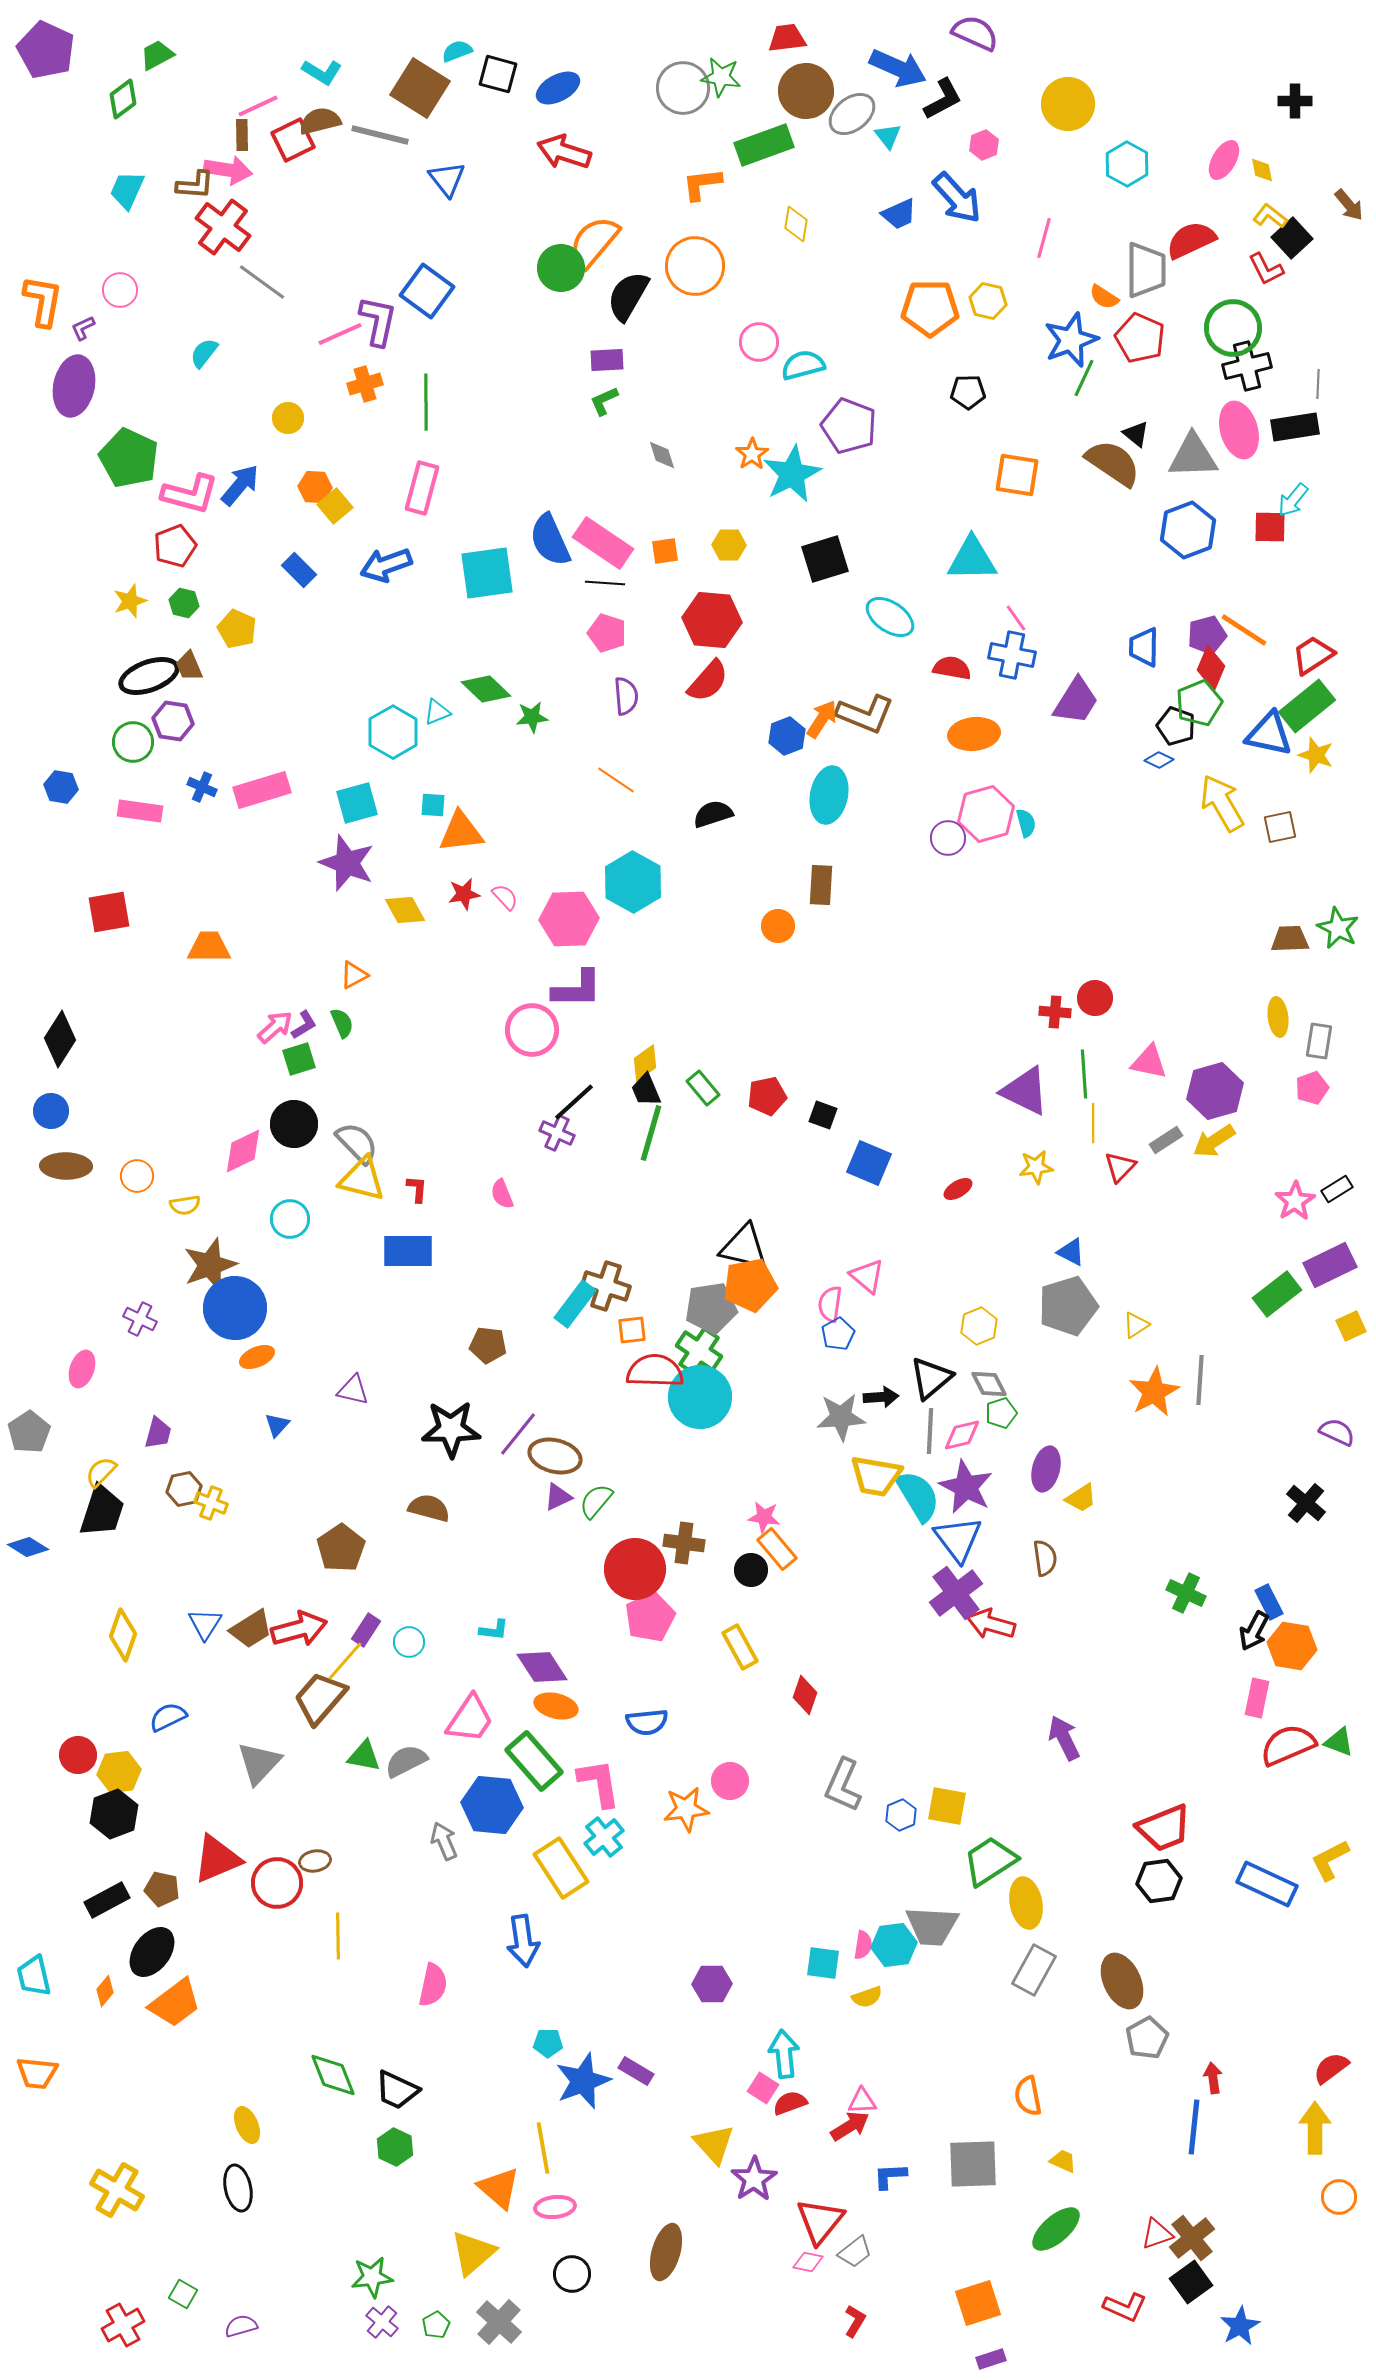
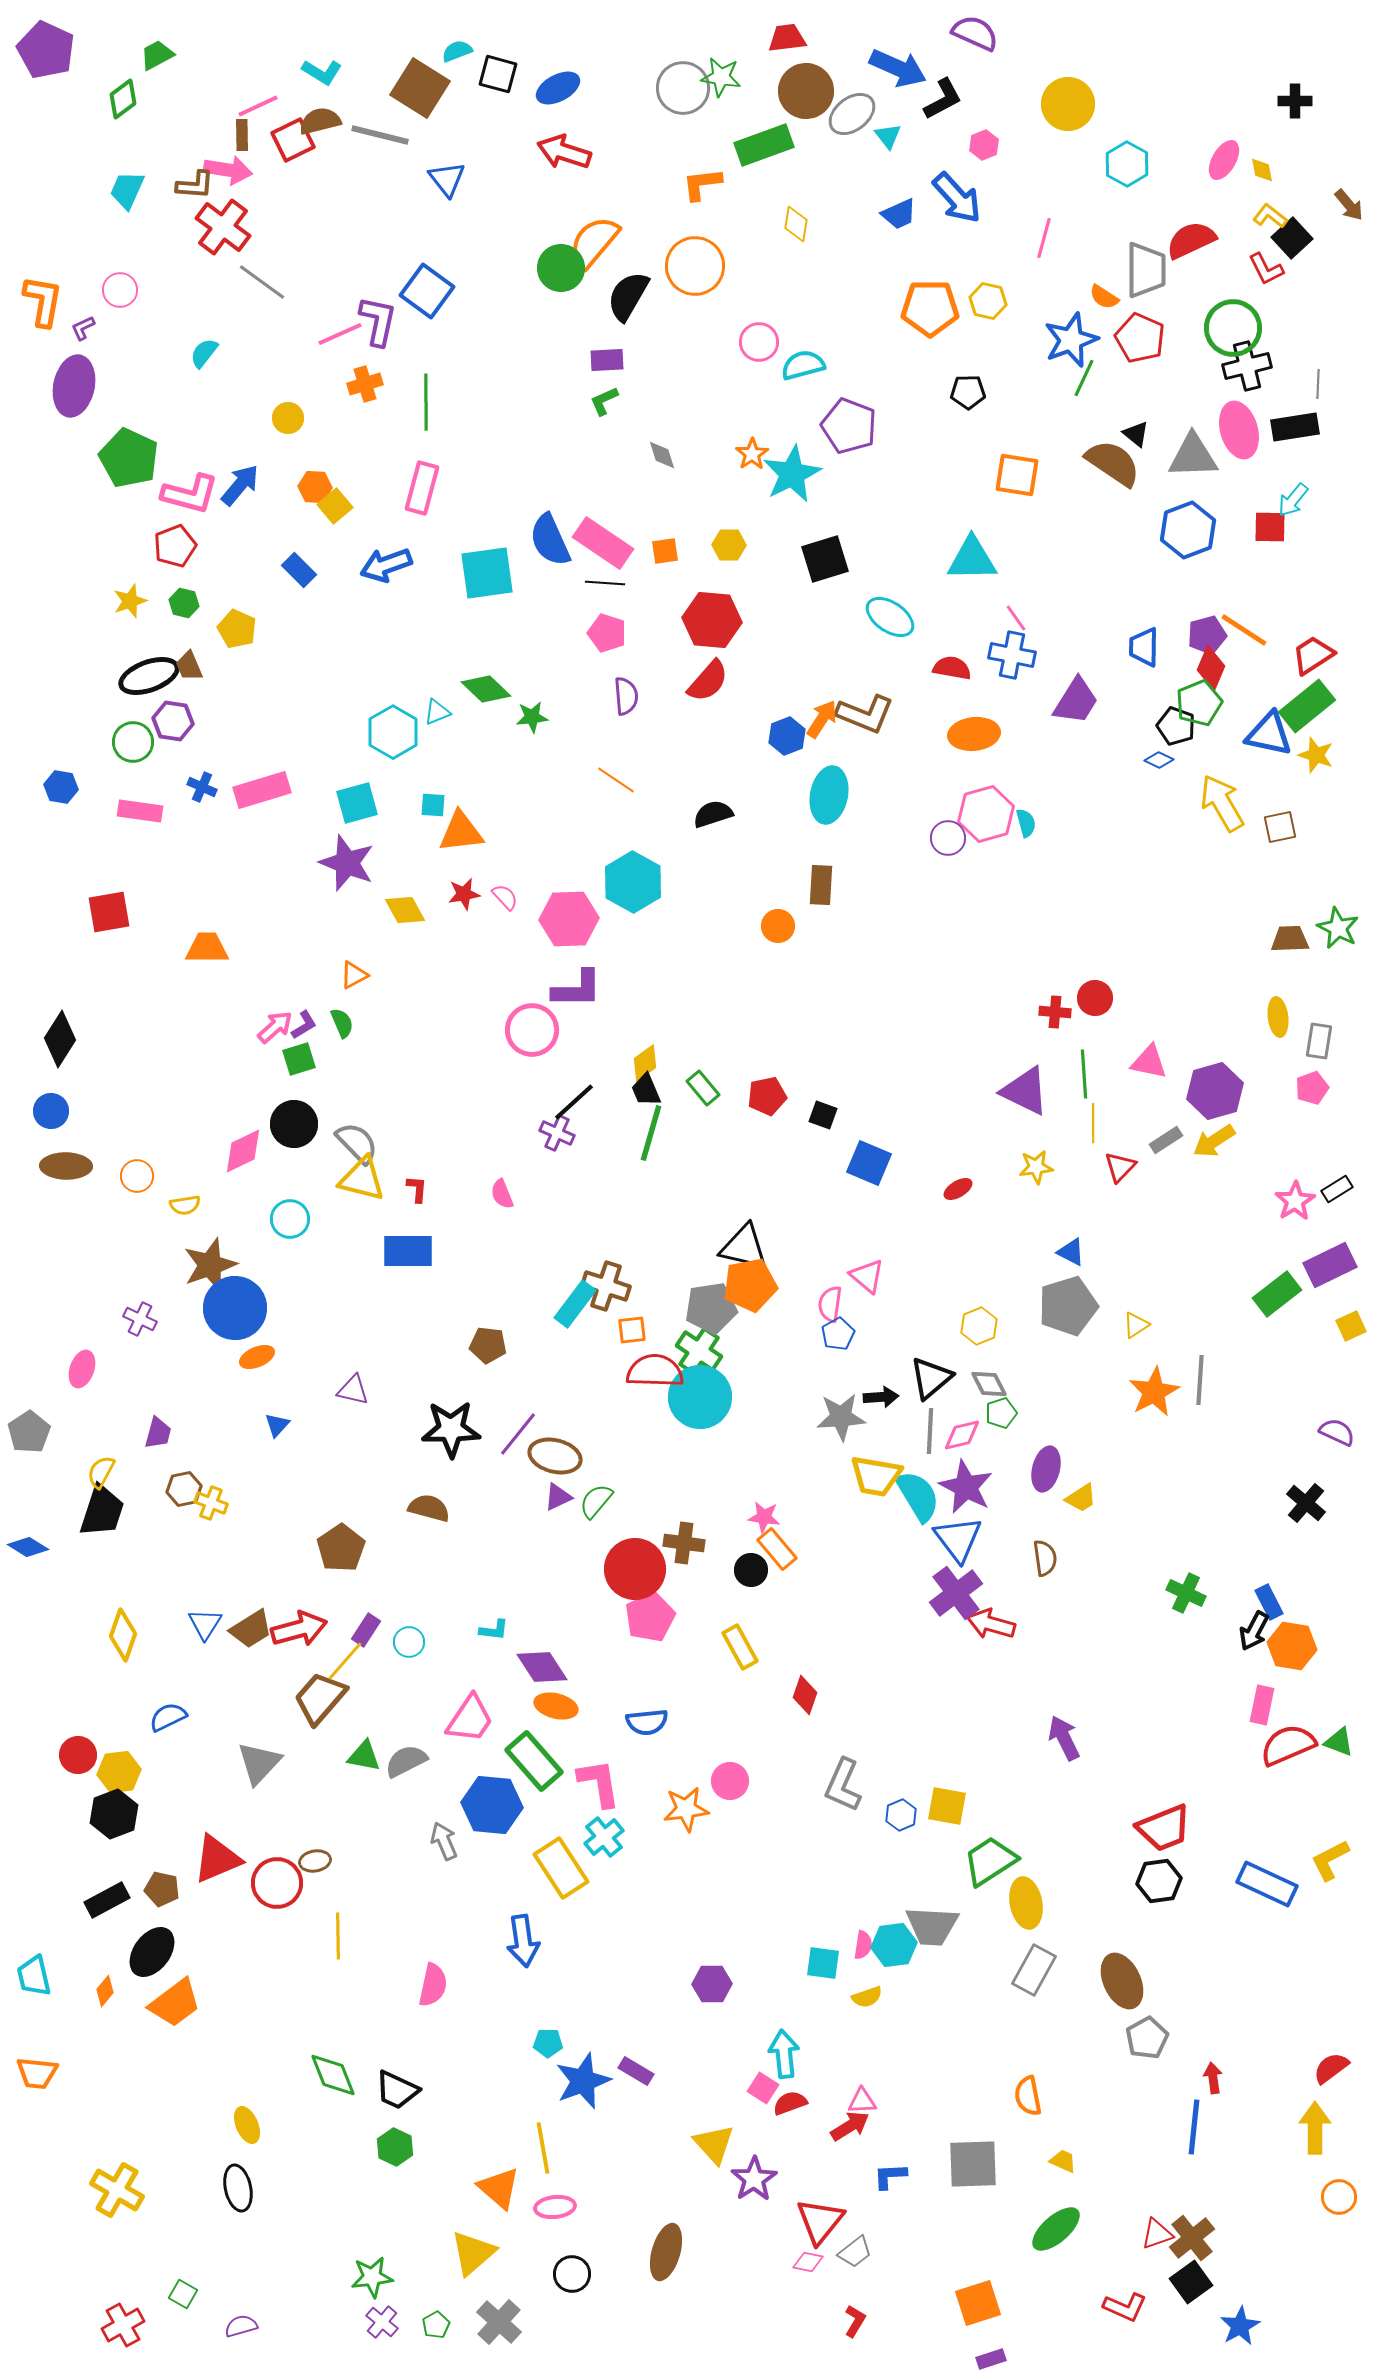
orange trapezoid at (209, 947): moved 2 px left, 1 px down
yellow semicircle at (101, 1472): rotated 16 degrees counterclockwise
pink rectangle at (1257, 1698): moved 5 px right, 7 px down
